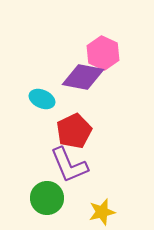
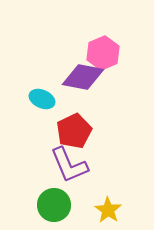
pink hexagon: rotated 12 degrees clockwise
green circle: moved 7 px right, 7 px down
yellow star: moved 6 px right, 2 px up; rotated 24 degrees counterclockwise
